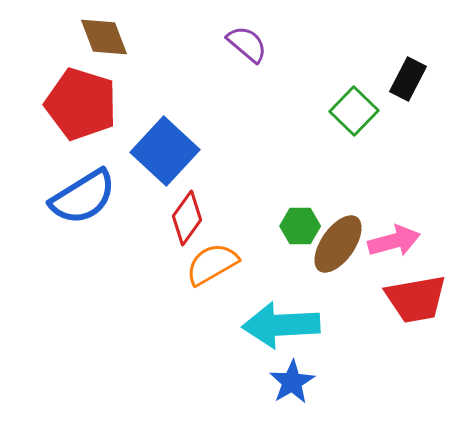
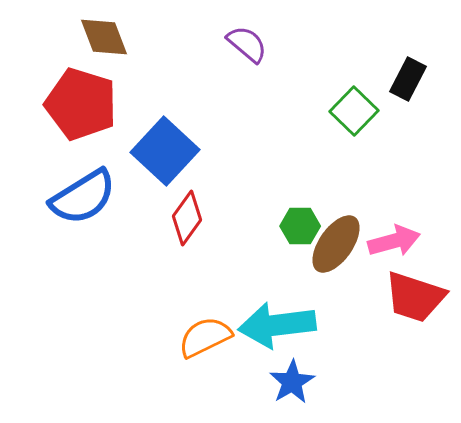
brown ellipse: moved 2 px left
orange semicircle: moved 7 px left, 73 px down; rotated 4 degrees clockwise
red trapezoid: moved 1 px left, 2 px up; rotated 28 degrees clockwise
cyan arrow: moved 4 px left; rotated 4 degrees counterclockwise
